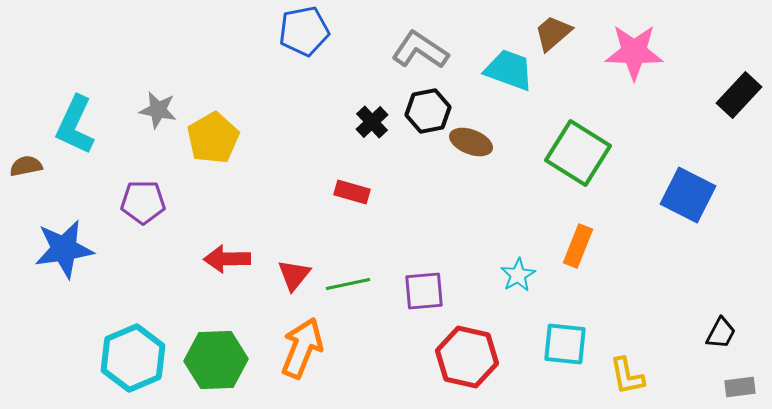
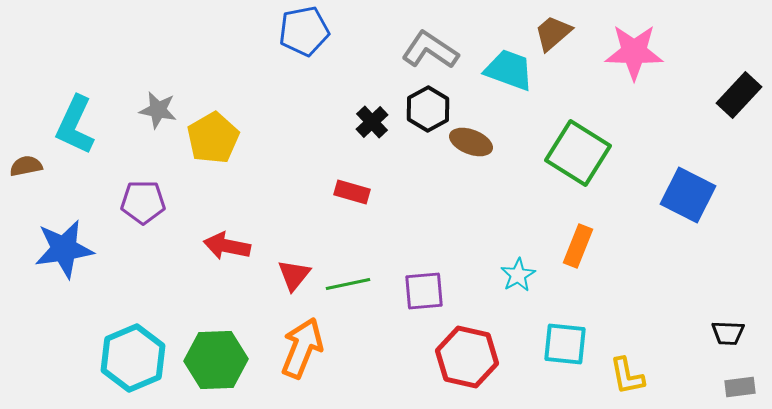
gray L-shape: moved 10 px right
black hexagon: moved 2 px up; rotated 18 degrees counterclockwise
red arrow: moved 13 px up; rotated 12 degrees clockwise
black trapezoid: moved 7 px right; rotated 64 degrees clockwise
